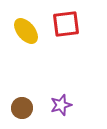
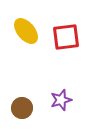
red square: moved 13 px down
purple star: moved 5 px up
